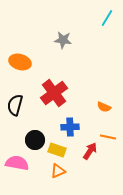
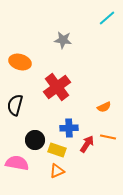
cyan line: rotated 18 degrees clockwise
red cross: moved 3 px right, 6 px up
orange semicircle: rotated 48 degrees counterclockwise
blue cross: moved 1 px left, 1 px down
red arrow: moved 3 px left, 7 px up
orange triangle: moved 1 px left
